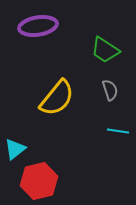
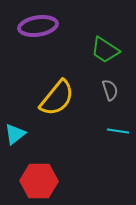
cyan triangle: moved 15 px up
red hexagon: rotated 15 degrees clockwise
